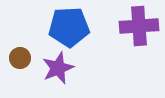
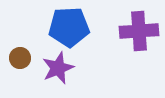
purple cross: moved 5 px down
